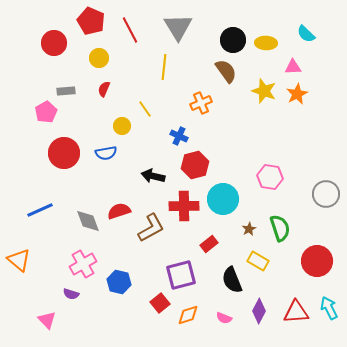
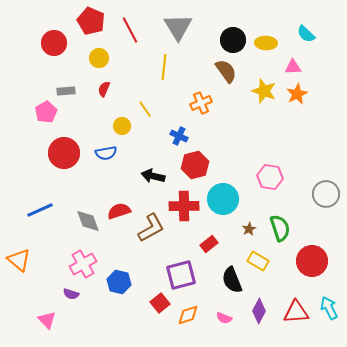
red circle at (317, 261): moved 5 px left
